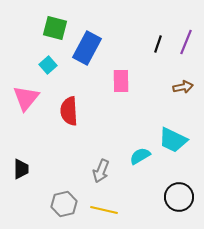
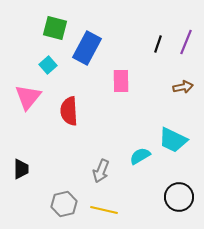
pink triangle: moved 2 px right, 1 px up
